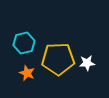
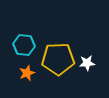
cyan hexagon: moved 2 px down; rotated 20 degrees clockwise
orange star: rotated 28 degrees clockwise
